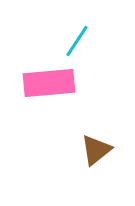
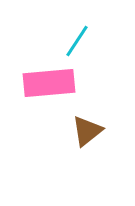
brown triangle: moved 9 px left, 19 px up
